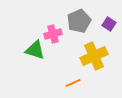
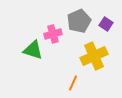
purple square: moved 3 px left
green triangle: moved 2 px left
orange line: rotated 42 degrees counterclockwise
